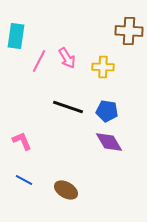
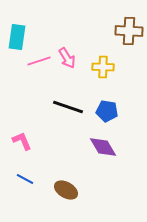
cyan rectangle: moved 1 px right, 1 px down
pink line: rotated 45 degrees clockwise
purple diamond: moved 6 px left, 5 px down
blue line: moved 1 px right, 1 px up
